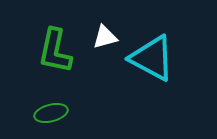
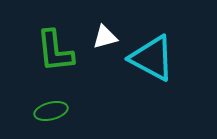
green L-shape: rotated 18 degrees counterclockwise
green ellipse: moved 2 px up
